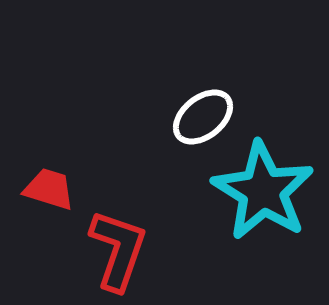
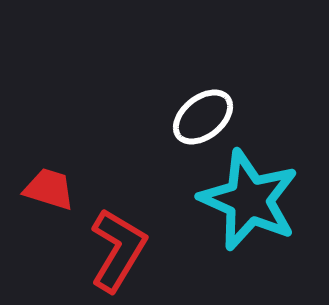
cyan star: moved 14 px left, 9 px down; rotated 8 degrees counterclockwise
red L-shape: rotated 12 degrees clockwise
